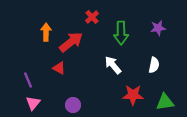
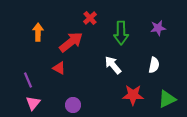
red cross: moved 2 px left, 1 px down
orange arrow: moved 8 px left
green triangle: moved 2 px right, 3 px up; rotated 18 degrees counterclockwise
